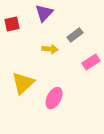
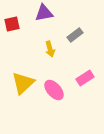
purple triangle: rotated 36 degrees clockwise
yellow arrow: rotated 70 degrees clockwise
pink rectangle: moved 6 px left, 16 px down
pink ellipse: moved 8 px up; rotated 70 degrees counterclockwise
